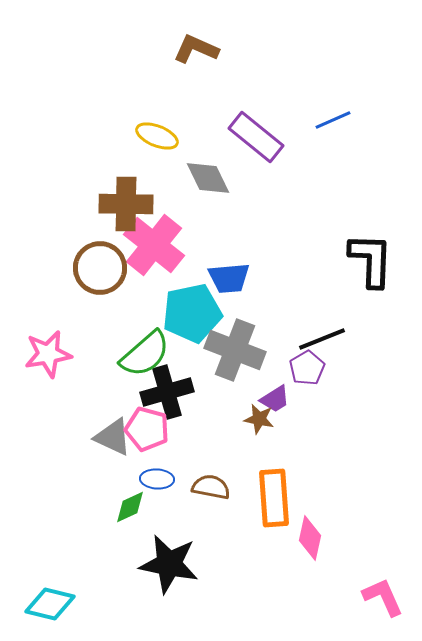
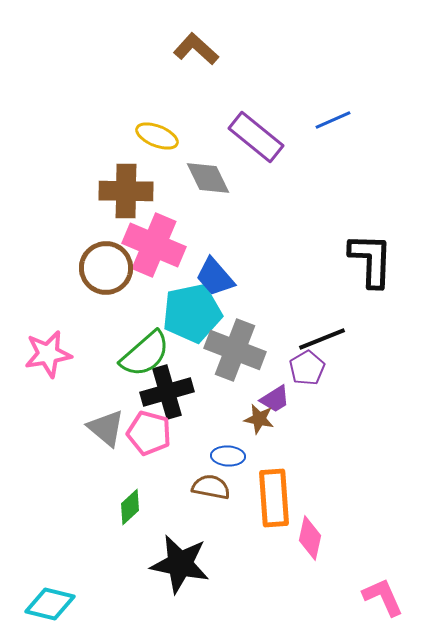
brown L-shape: rotated 18 degrees clockwise
brown cross: moved 13 px up
pink cross: rotated 16 degrees counterclockwise
brown circle: moved 6 px right
blue trapezoid: moved 14 px left, 1 px up; rotated 54 degrees clockwise
pink pentagon: moved 2 px right, 4 px down
gray triangle: moved 7 px left, 9 px up; rotated 15 degrees clockwise
blue ellipse: moved 71 px right, 23 px up
green diamond: rotated 18 degrees counterclockwise
black star: moved 11 px right
